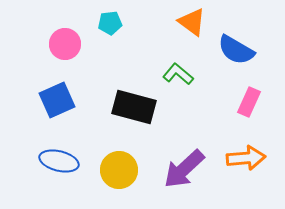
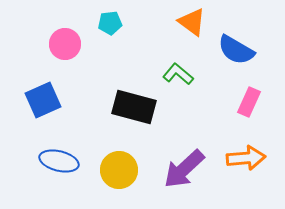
blue square: moved 14 px left
